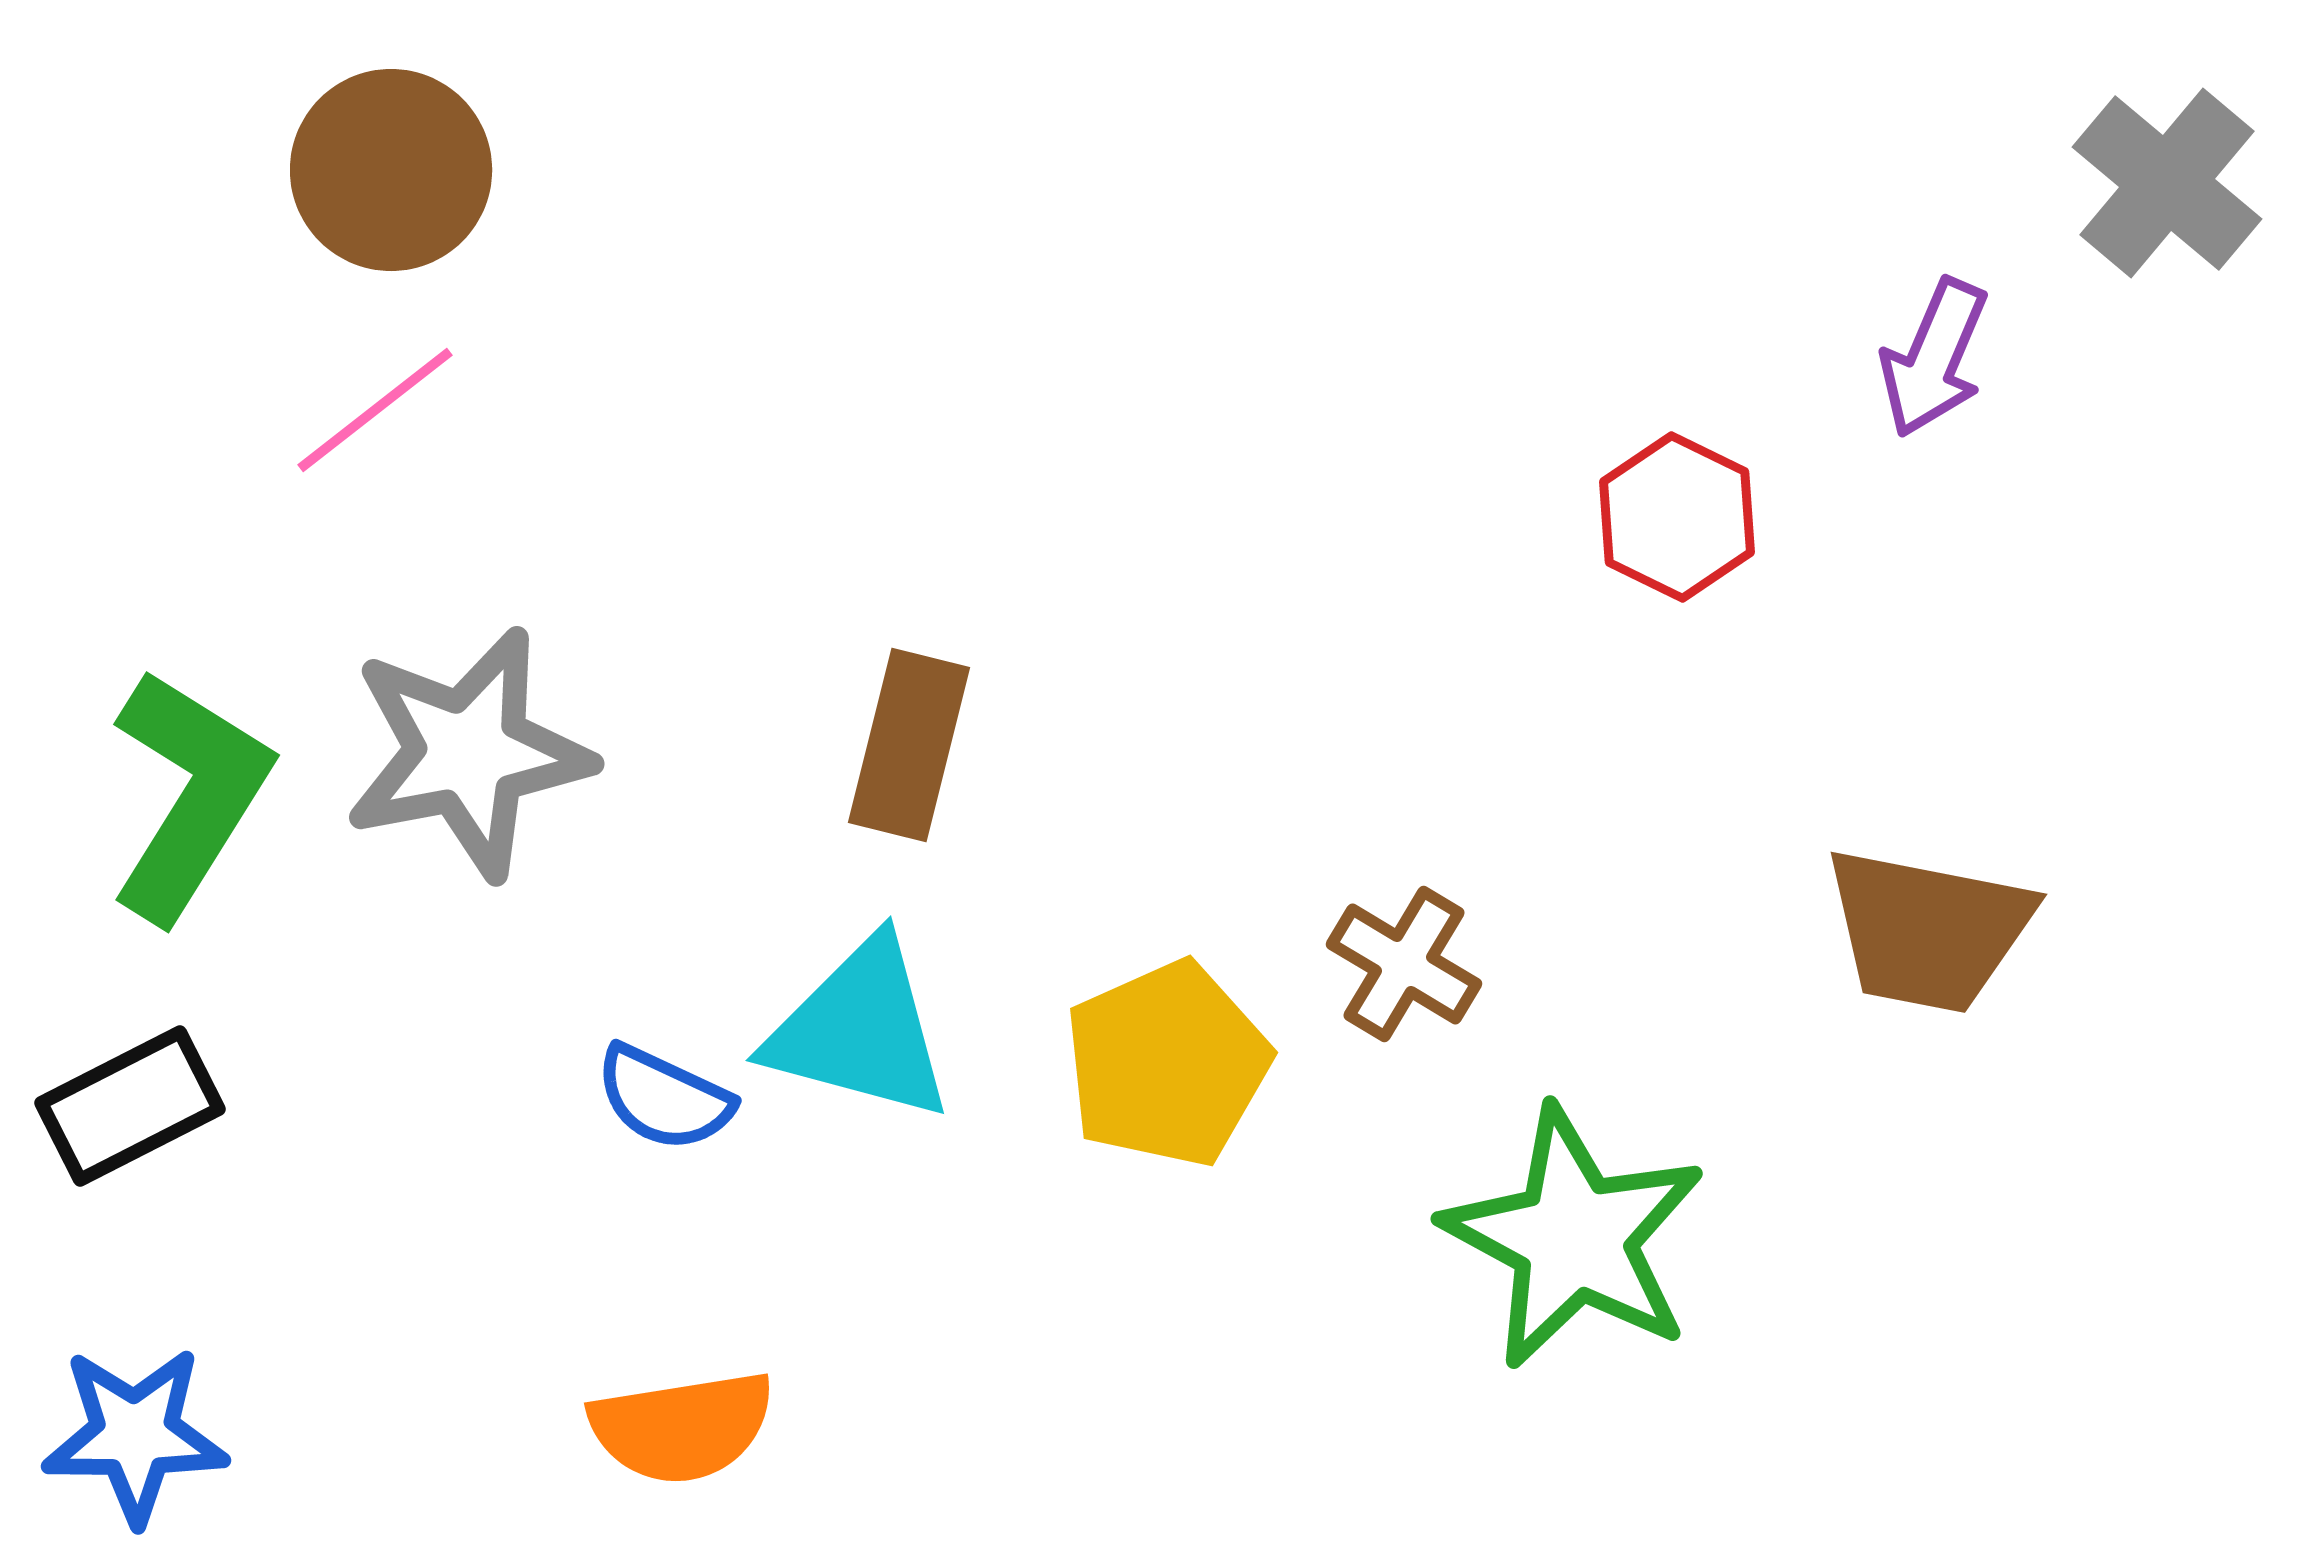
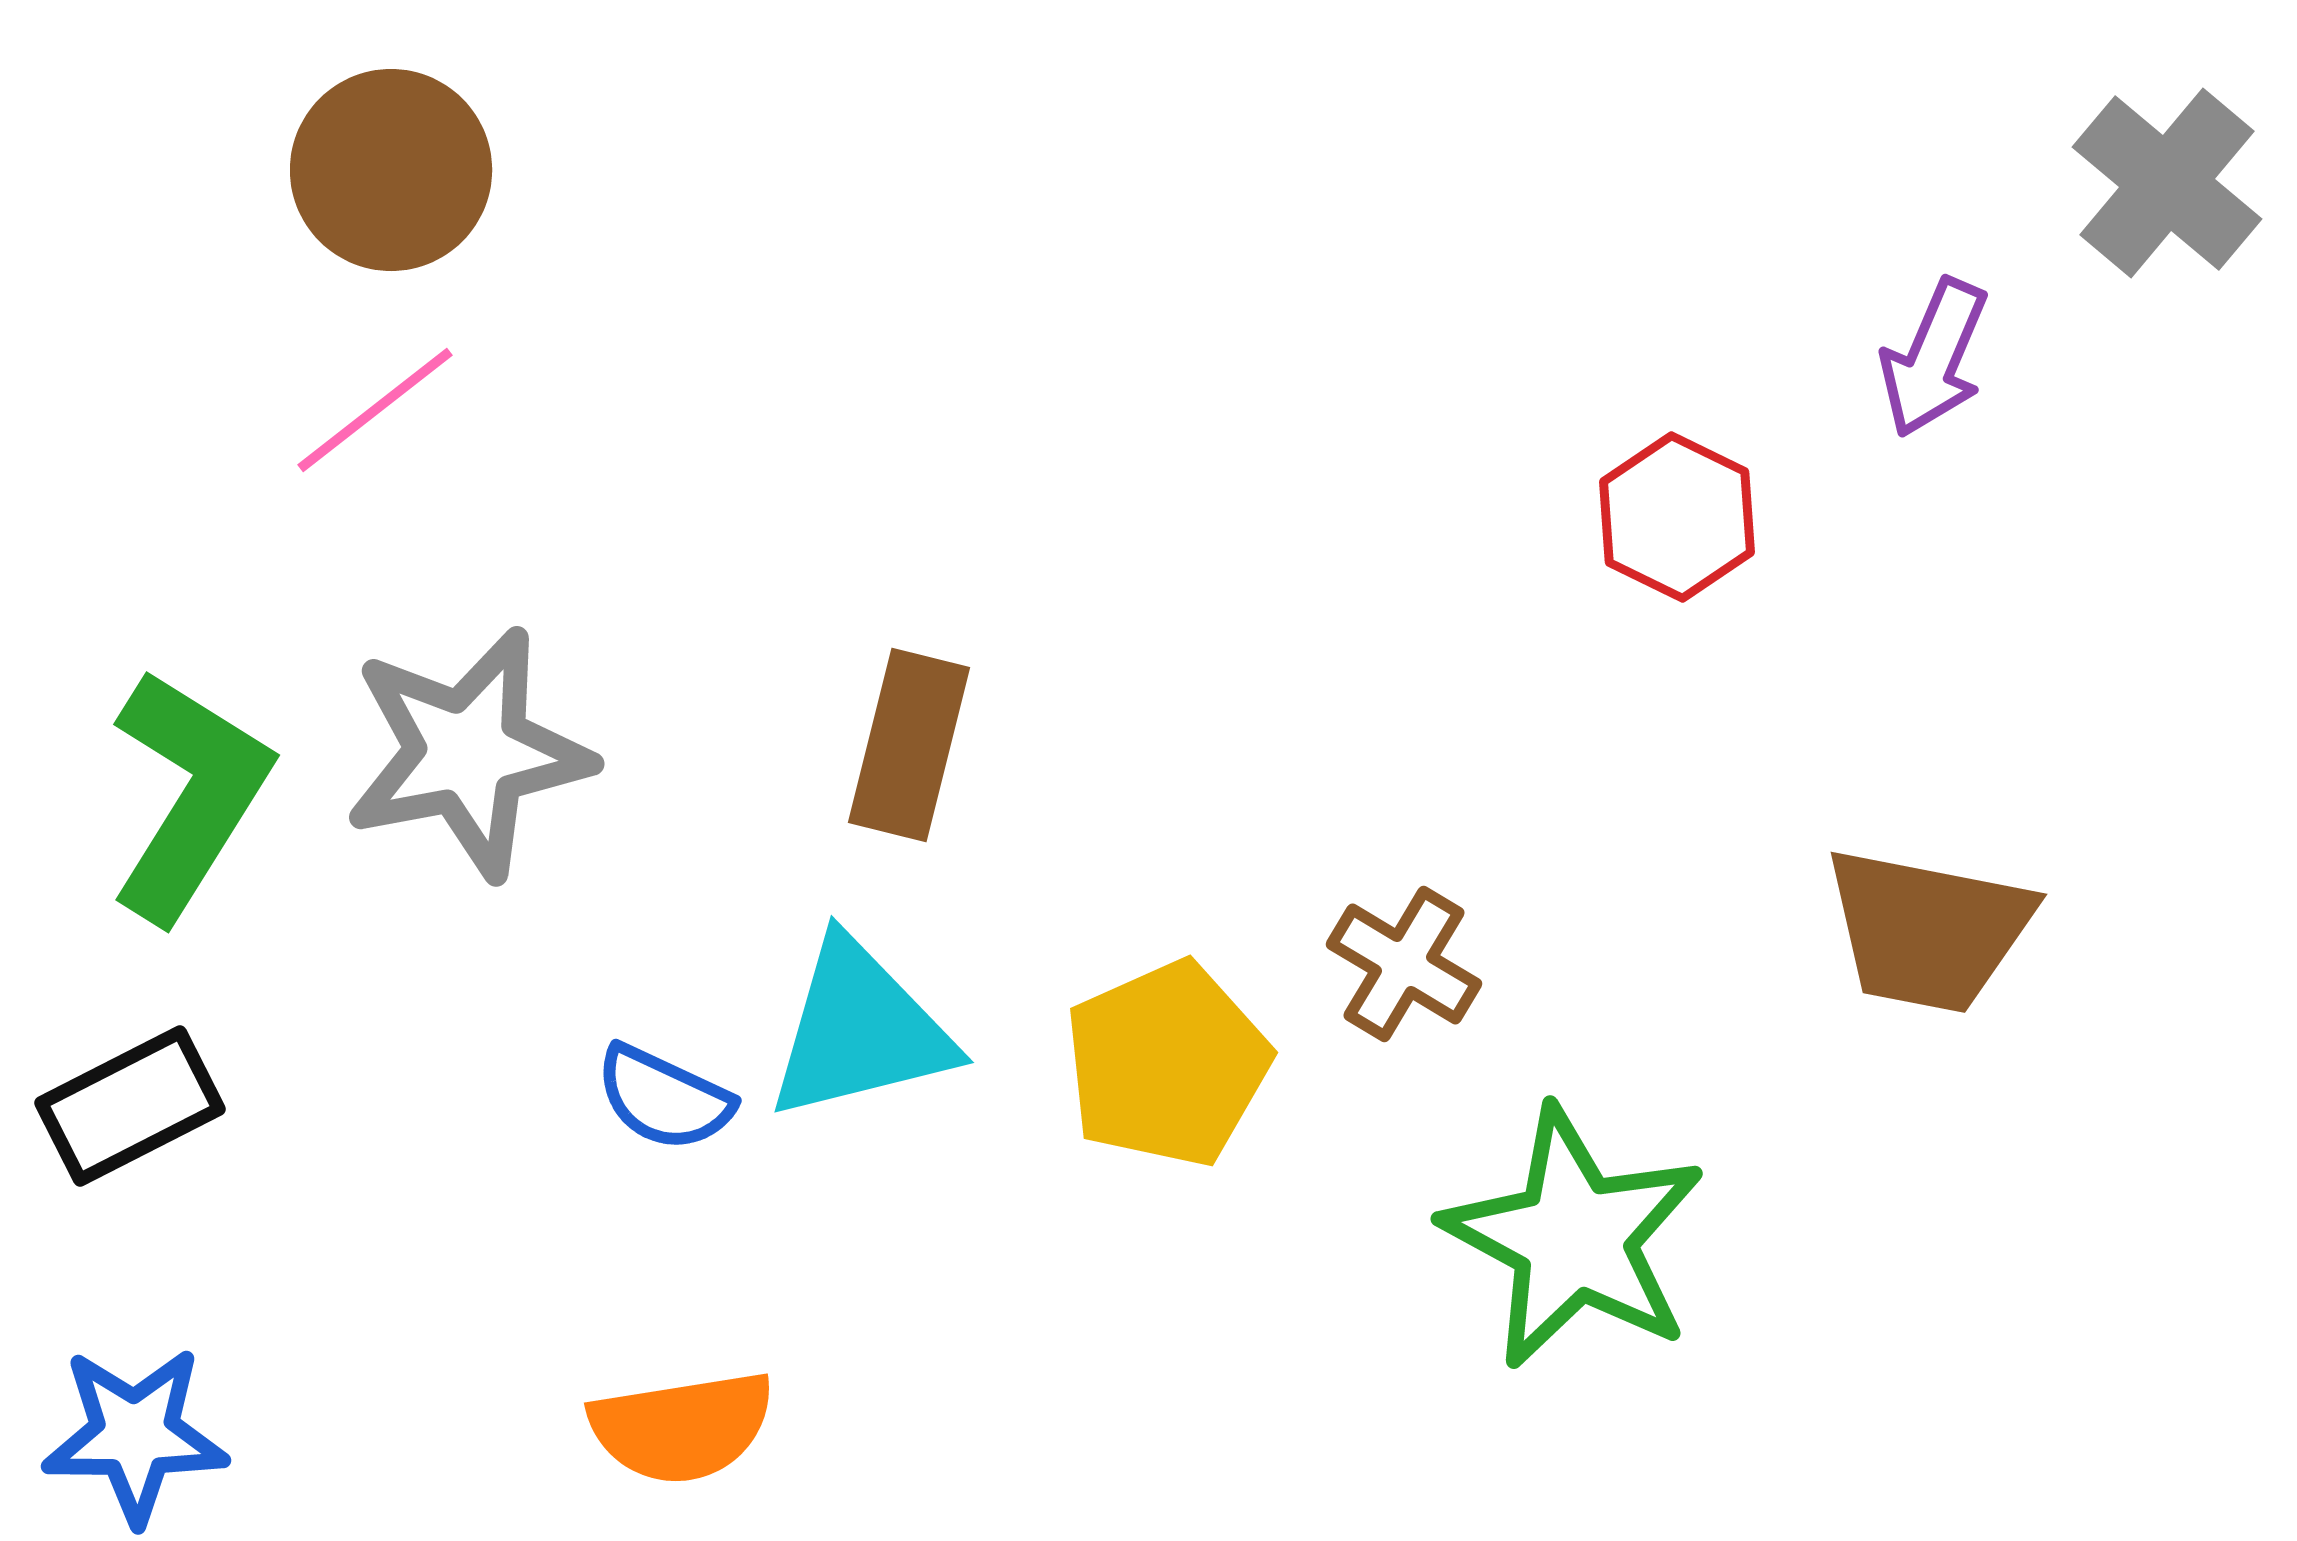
cyan triangle: rotated 29 degrees counterclockwise
